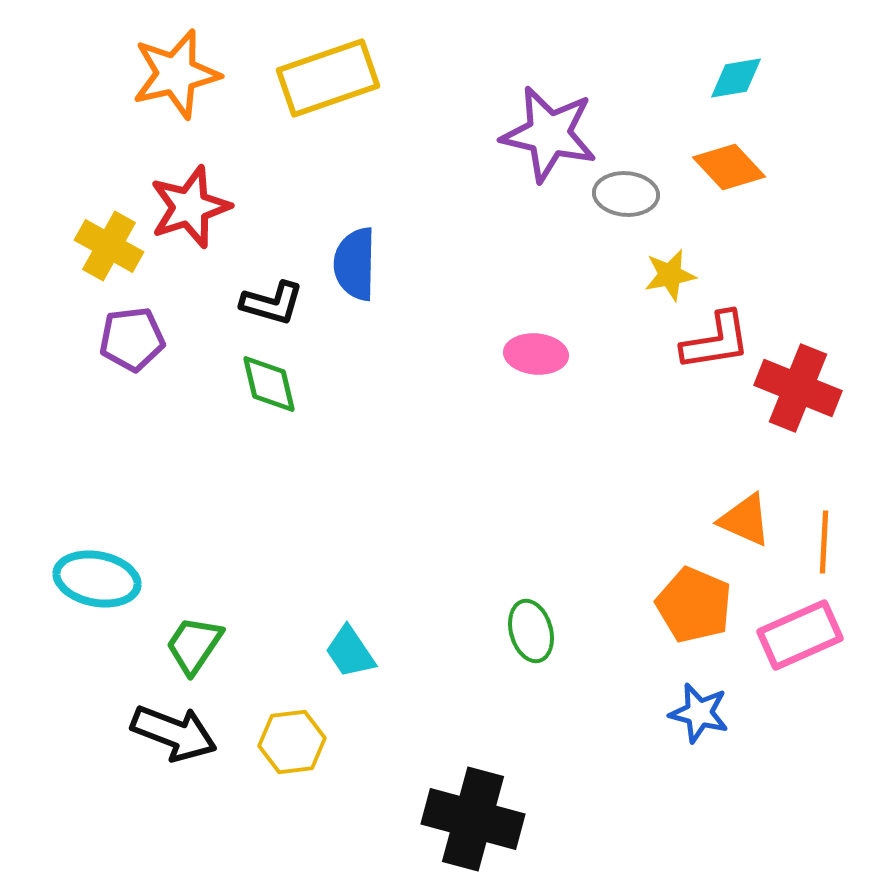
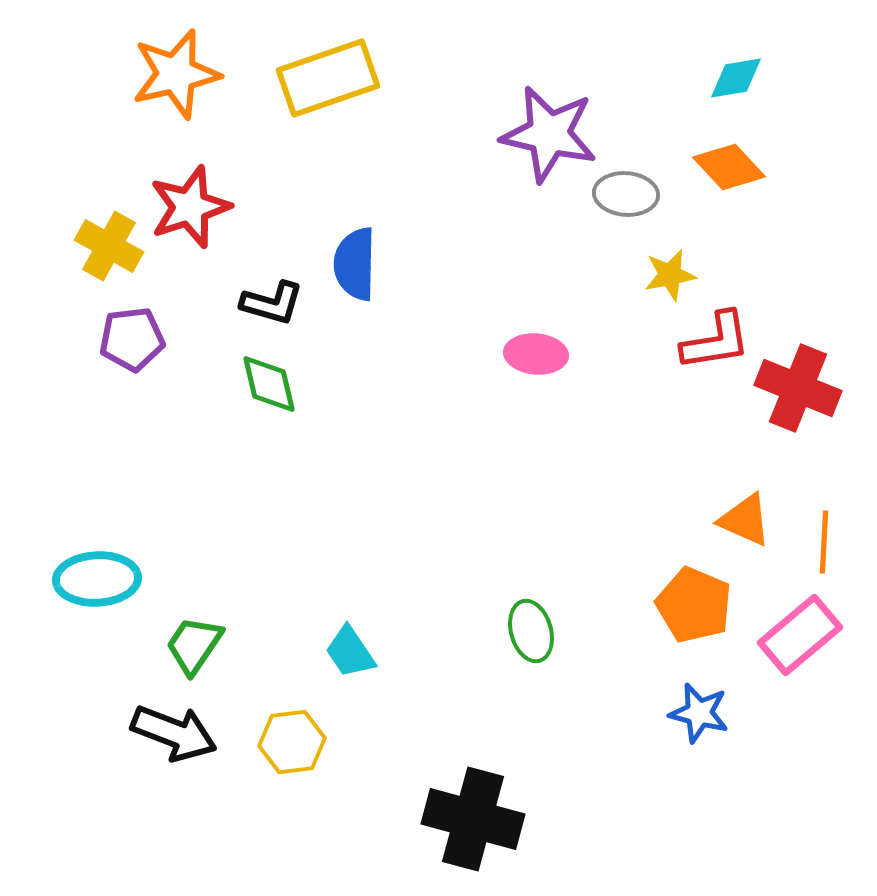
cyan ellipse: rotated 14 degrees counterclockwise
pink rectangle: rotated 16 degrees counterclockwise
